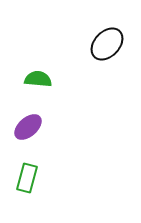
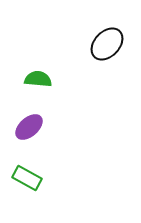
purple ellipse: moved 1 px right
green rectangle: rotated 76 degrees counterclockwise
